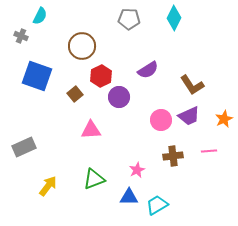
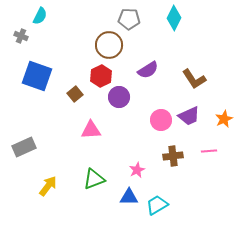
brown circle: moved 27 px right, 1 px up
brown L-shape: moved 2 px right, 6 px up
